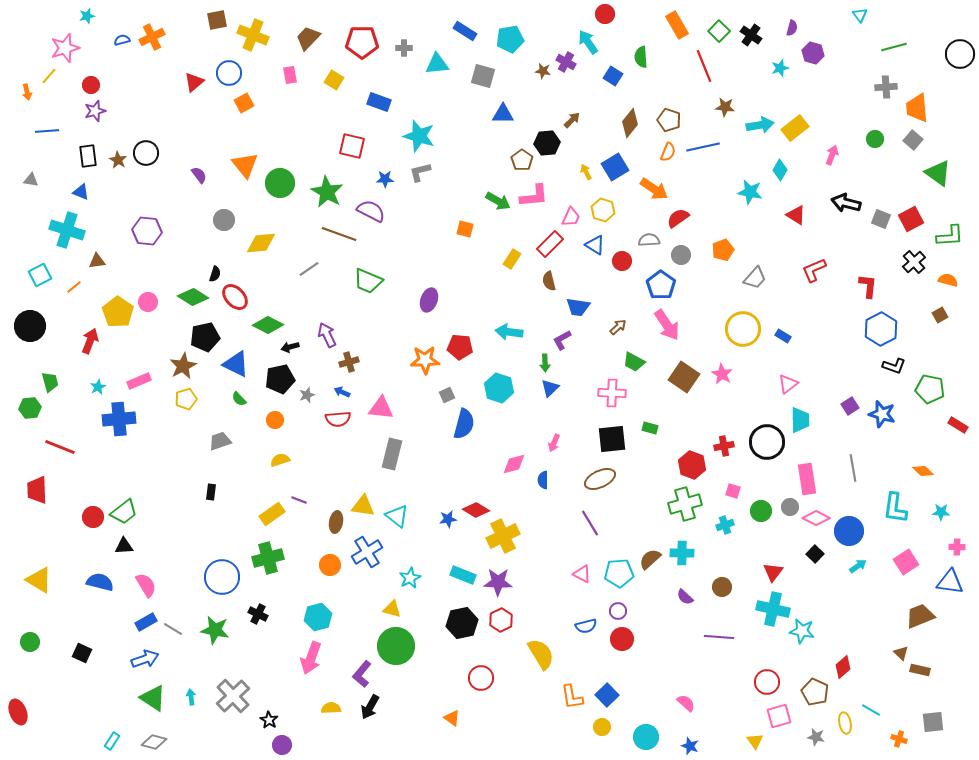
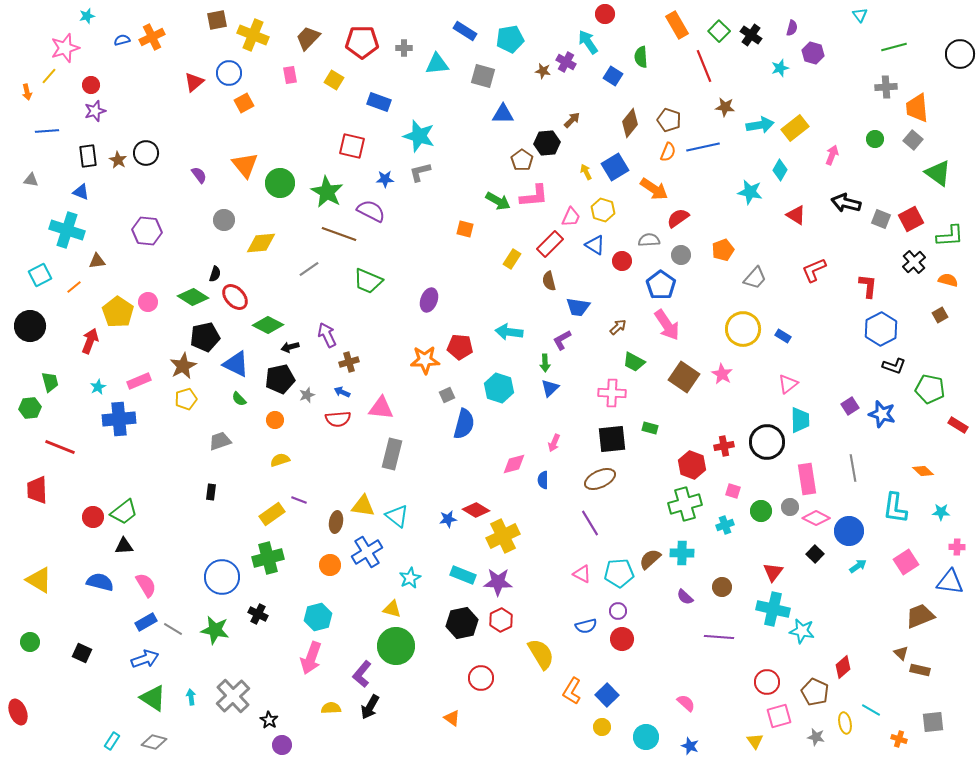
orange L-shape at (572, 697): moved 6 px up; rotated 40 degrees clockwise
